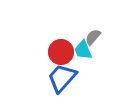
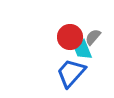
red circle: moved 9 px right, 15 px up
blue trapezoid: moved 9 px right, 5 px up
